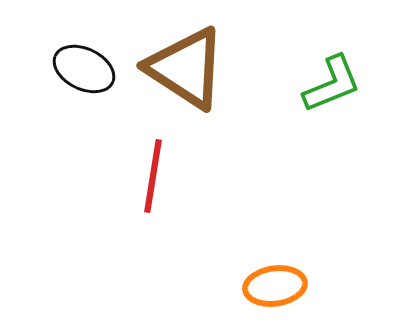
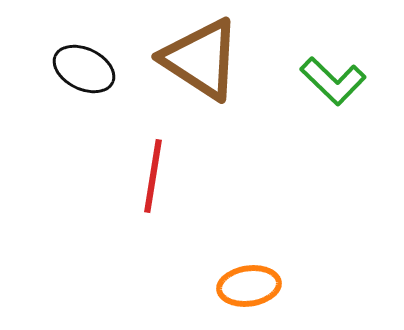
brown triangle: moved 15 px right, 9 px up
green L-shape: moved 1 px right, 3 px up; rotated 66 degrees clockwise
orange ellipse: moved 26 px left
